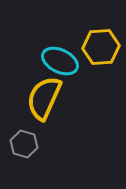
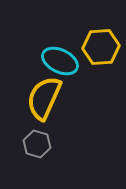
gray hexagon: moved 13 px right
